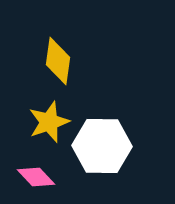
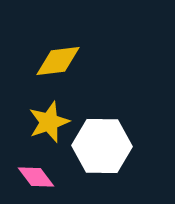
yellow diamond: rotated 75 degrees clockwise
pink diamond: rotated 6 degrees clockwise
